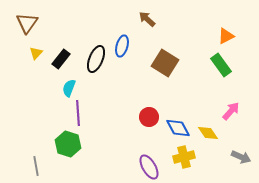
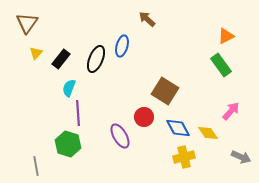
brown square: moved 28 px down
red circle: moved 5 px left
purple ellipse: moved 29 px left, 31 px up
